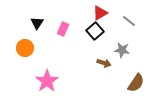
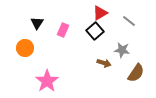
pink rectangle: moved 1 px down
brown semicircle: moved 10 px up
